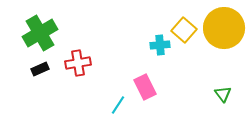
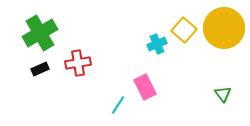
cyan cross: moved 3 px left, 1 px up; rotated 18 degrees counterclockwise
